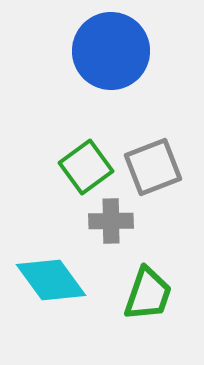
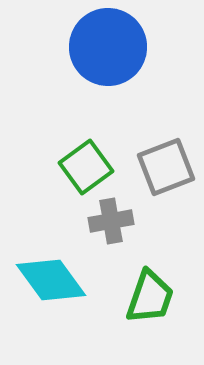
blue circle: moved 3 px left, 4 px up
gray square: moved 13 px right
gray cross: rotated 9 degrees counterclockwise
green trapezoid: moved 2 px right, 3 px down
